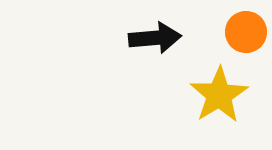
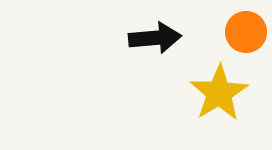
yellow star: moved 2 px up
